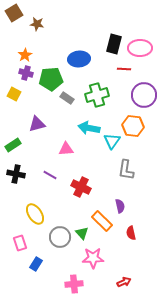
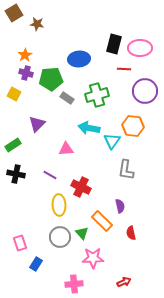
purple circle: moved 1 px right, 4 px up
purple triangle: rotated 30 degrees counterclockwise
yellow ellipse: moved 24 px right, 9 px up; rotated 30 degrees clockwise
